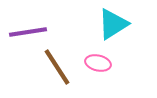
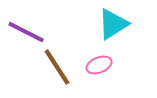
purple line: moved 2 px left; rotated 36 degrees clockwise
pink ellipse: moved 1 px right, 2 px down; rotated 35 degrees counterclockwise
